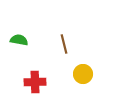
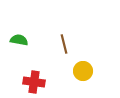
yellow circle: moved 3 px up
red cross: moved 1 px left; rotated 10 degrees clockwise
